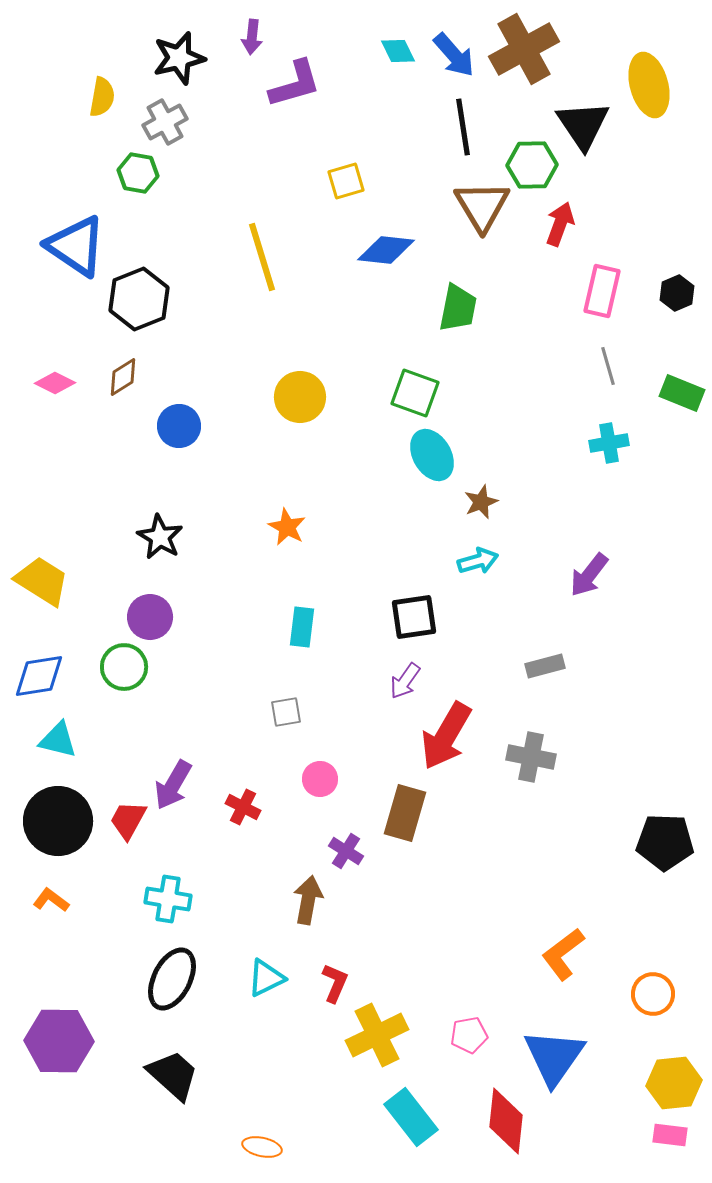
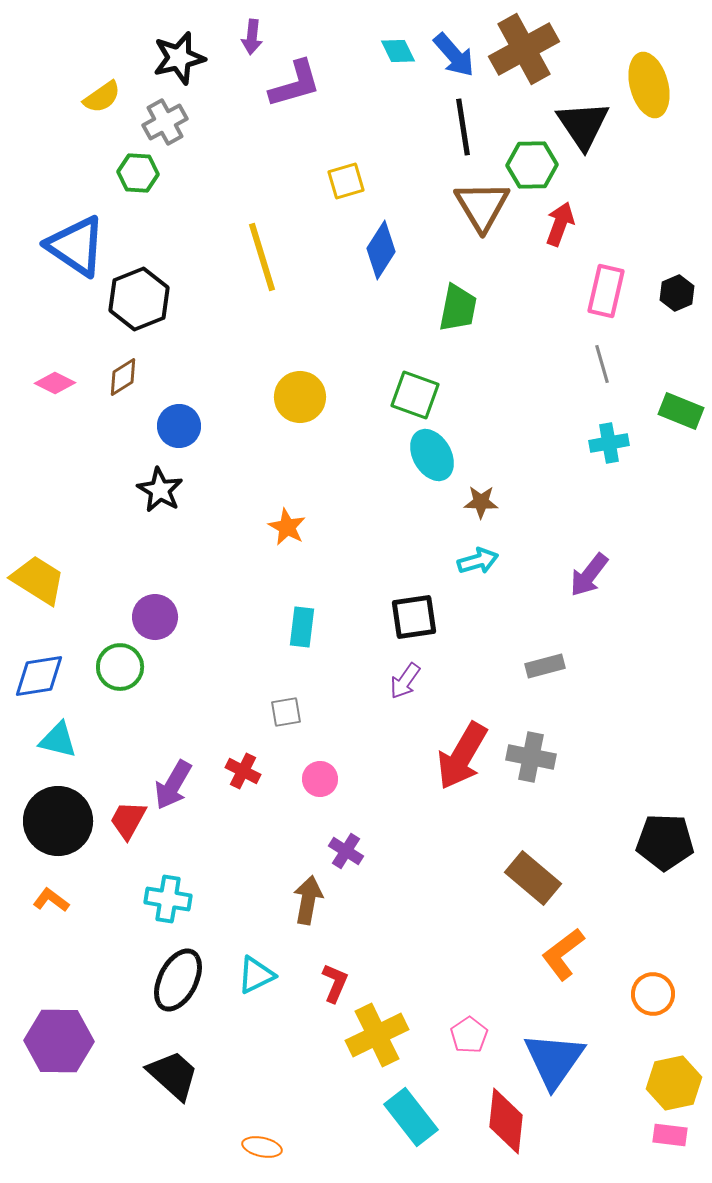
yellow semicircle at (102, 97): rotated 45 degrees clockwise
green hexagon at (138, 173): rotated 6 degrees counterclockwise
blue diamond at (386, 250): moved 5 px left; rotated 64 degrees counterclockwise
pink rectangle at (602, 291): moved 4 px right
gray line at (608, 366): moved 6 px left, 2 px up
green square at (415, 393): moved 2 px down
green rectangle at (682, 393): moved 1 px left, 18 px down
brown star at (481, 502): rotated 24 degrees clockwise
black star at (160, 537): moved 47 px up
yellow trapezoid at (42, 581): moved 4 px left, 1 px up
purple circle at (150, 617): moved 5 px right
green circle at (124, 667): moved 4 px left
red arrow at (446, 736): moved 16 px right, 20 px down
red cross at (243, 807): moved 36 px up
brown rectangle at (405, 813): moved 128 px right, 65 px down; rotated 66 degrees counterclockwise
cyan triangle at (266, 978): moved 10 px left, 3 px up
black ellipse at (172, 979): moved 6 px right, 1 px down
pink pentagon at (469, 1035): rotated 24 degrees counterclockwise
blue triangle at (554, 1057): moved 3 px down
yellow hexagon at (674, 1083): rotated 6 degrees counterclockwise
